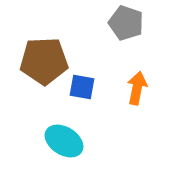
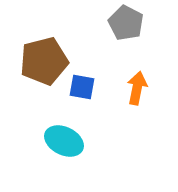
gray pentagon: rotated 8 degrees clockwise
brown pentagon: rotated 12 degrees counterclockwise
cyan ellipse: rotated 6 degrees counterclockwise
